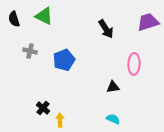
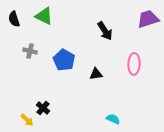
purple trapezoid: moved 3 px up
black arrow: moved 1 px left, 2 px down
blue pentagon: rotated 20 degrees counterclockwise
black triangle: moved 17 px left, 13 px up
yellow arrow: moved 33 px left; rotated 136 degrees clockwise
